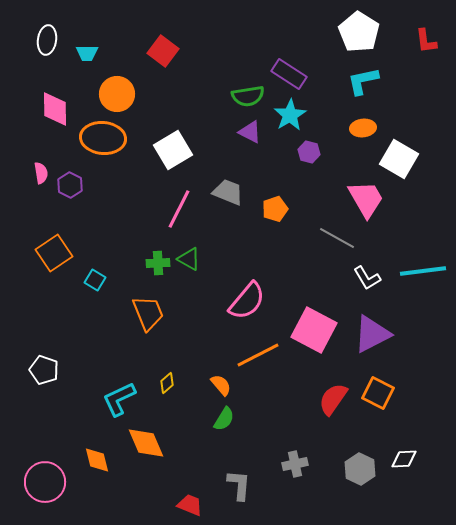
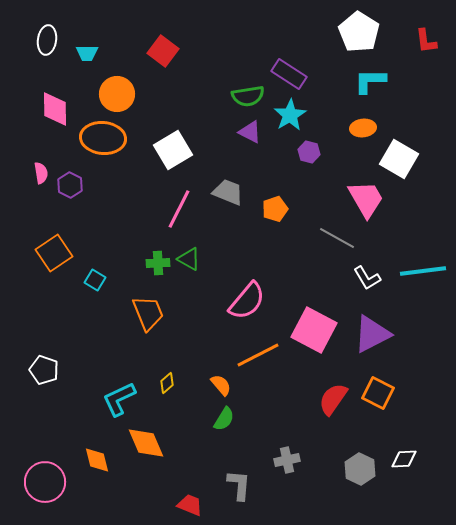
cyan L-shape at (363, 81): moved 7 px right; rotated 12 degrees clockwise
gray cross at (295, 464): moved 8 px left, 4 px up
